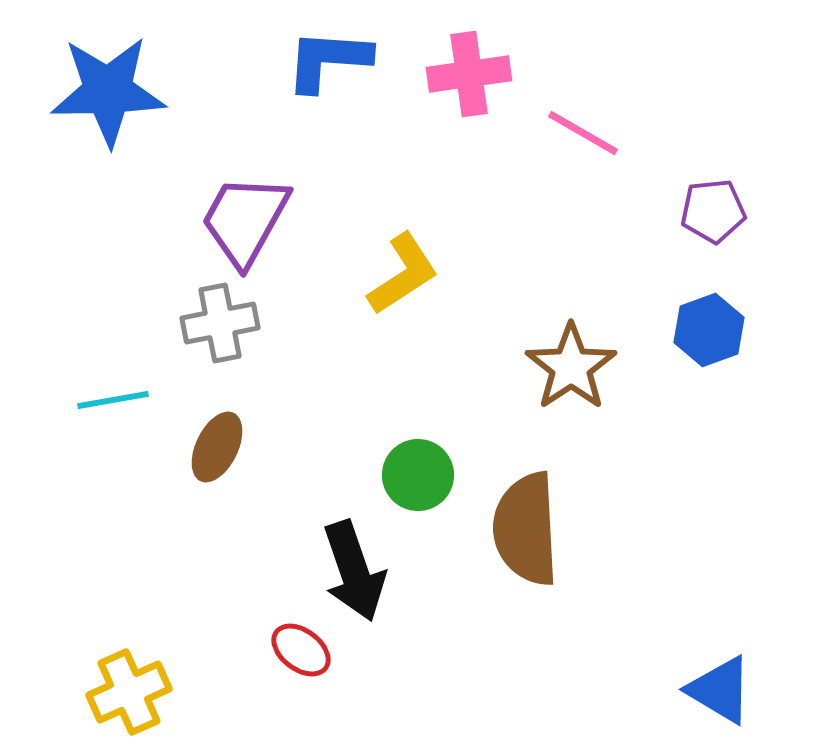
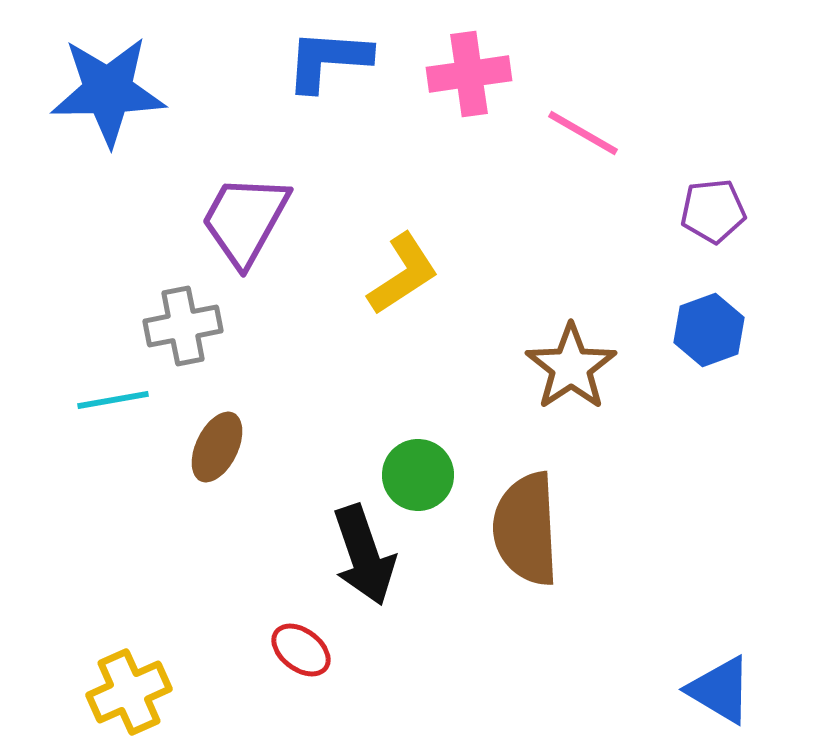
gray cross: moved 37 px left, 3 px down
black arrow: moved 10 px right, 16 px up
